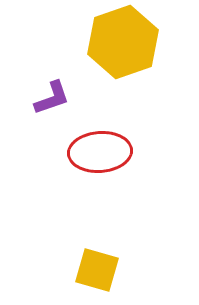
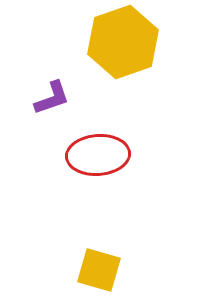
red ellipse: moved 2 px left, 3 px down
yellow square: moved 2 px right
